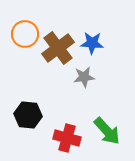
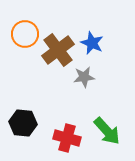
blue star: rotated 20 degrees clockwise
brown cross: moved 2 px down
black hexagon: moved 5 px left, 8 px down
